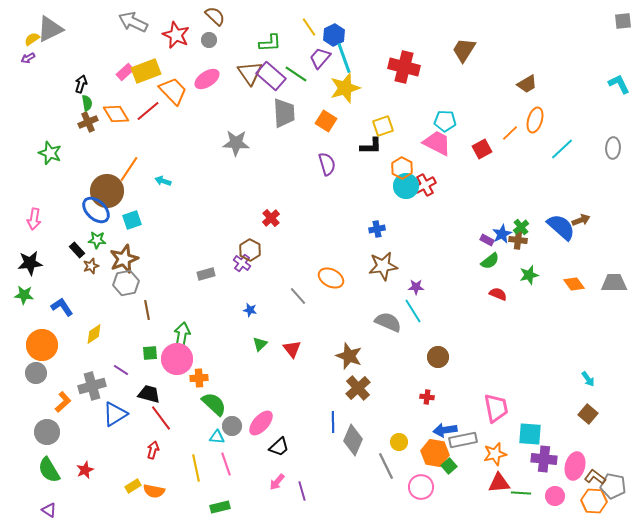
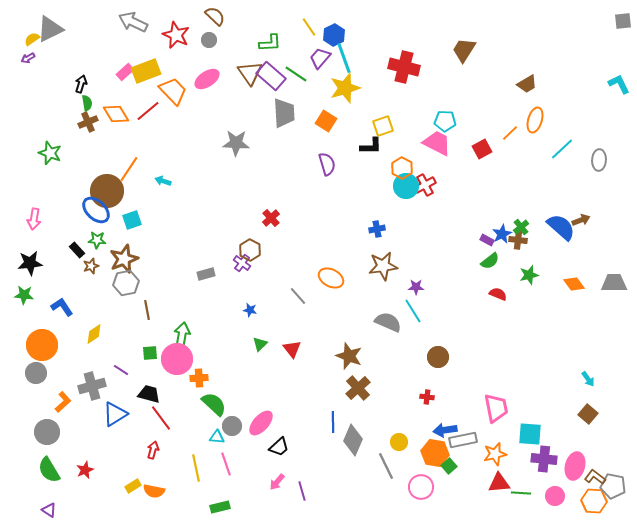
gray ellipse at (613, 148): moved 14 px left, 12 px down
